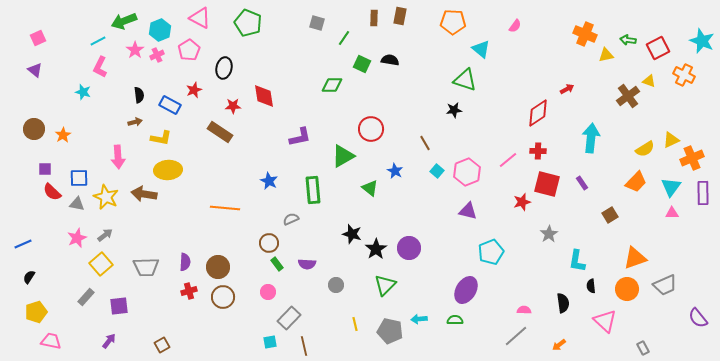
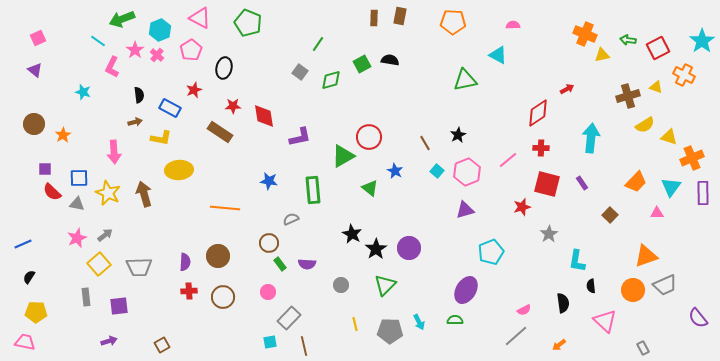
green arrow at (124, 21): moved 2 px left, 2 px up
gray square at (317, 23): moved 17 px left, 49 px down; rotated 21 degrees clockwise
pink semicircle at (515, 26): moved 2 px left, 1 px up; rotated 128 degrees counterclockwise
green line at (344, 38): moved 26 px left, 6 px down
cyan line at (98, 41): rotated 63 degrees clockwise
cyan star at (702, 41): rotated 15 degrees clockwise
cyan triangle at (481, 49): moved 17 px right, 6 px down; rotated 12 degrees counterclockwise
pink pentagon at (189, 50): moved 2 px right
pink cross at (157, 55): rotated 24 degrees counterclockwise
yellow triangle at (606, 55): moved 4 px left
green square at (362, 64): rotated 36 degrees clockwise
pink L-shape at (100, 67): moved 12 px right
green triangle at (465, 80): rotated 30 degrees counterclockwise
yellow triangle at (649, 81): moved 7 px right, 6 px down
green diamond at (332, 85): moved 1 px left, 5 px up; rotated 15 degrees counterclockwise
red diamond at (264, 96): moved 20 px down
brown cross at (628, 96): rotated 20 degrees clockwise
blue rectangle at (170, 105): moved 3 px down
black star at (454, 110): moved 4 px right, 25 px down; rotated 21 degrees counterclockwise
brown circle at (34, 129): moved 5 px up
red circle at (371, 129): moved 2 px left, 8 px down
yellow triangle at (671, 140): moved 2 px left, 3 px up; rotated 42 degrees clockwise
yellow semicircle at (645, 149): moved 24 px up
red cross at (538, 151): moved 3 px right, 3 px up
pink arrow at (118, 157): moved 4 px left, 5 px up
yellow ellipse at (168, 170): moved 11 px right
blue star at (269, 181): rotated 18 degrees counterclockwise
brown arrow at (144, 194): rotated 65 degrees clockwise
yellow star at (106, 197): moved 2 px right, 4 px up
red star at (522, 202): moved 5 px down
purple triangle at (468, 211): moved 3 px left, 1 px up; rotated 30 degrees counterclockwise
pink triangle at (672, 213): moved 15 px left
brown square at (610, 215): rotated 14 degrees counterclockwise
black star at (352, 234): rotated 12 degrees clockwise
orange triangle at (635, 258): moved 11 px right, 2 px up
yellow square at (101, 264): moved 2 px left
green rectangle at (277, 264): moved 3 px right
gray trapezoid at (146, 267): moved 7 px left
brown circle at (218, 267): moved 11 px up
gray circle at (336, 285): moved 5 px right
orange circle at (627, 289): moved 6 px right, 1 px down
red cross at (189, 291): rotated 14 degrees clockwise
gray rectangle at (86, 297): rotated 48 degrees counterclockwise
pink semicircle at (524, 310): rotated 152 degrees clockwise
yellow pentagon at (36, 312): rotated 20 degrees clockwise
cyan arrow at (419, 319): moved 3 px down; rotated 112 degrees counterclockwise
gray pentagon at (390, 331): rotated 10 degrees counterclockwise
pink trapezoid at (51, 341): moved 26 px left, 1 px down
purple arrow at (109, 341): rotated 35 degrees clockwise
